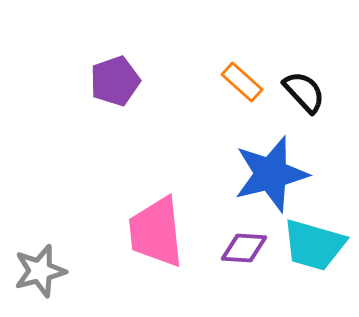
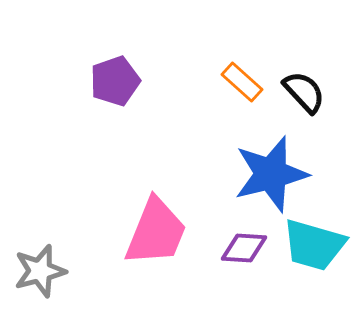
pink trapezoid: rotated 152 degrees counterclockwise
